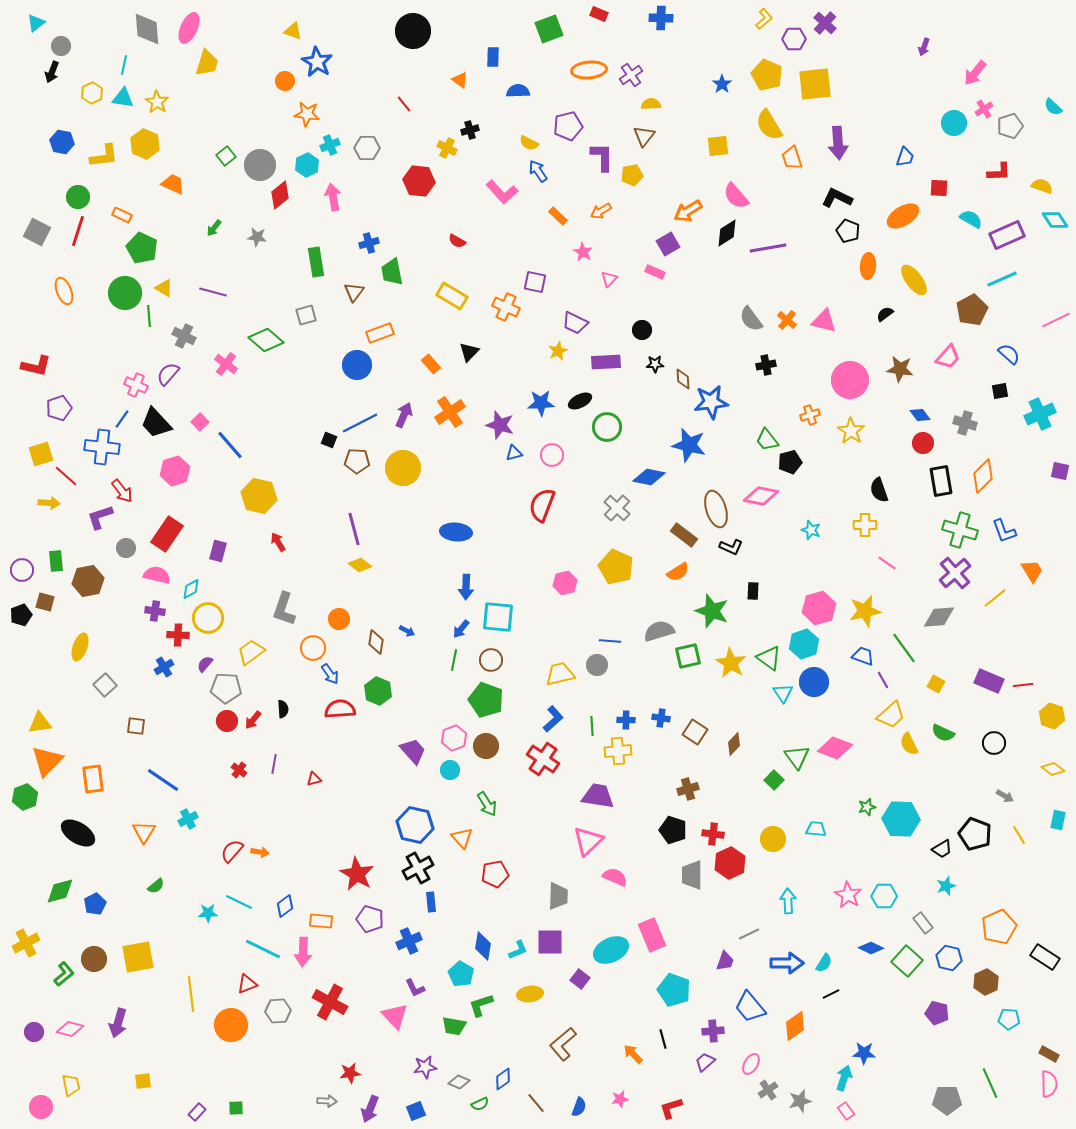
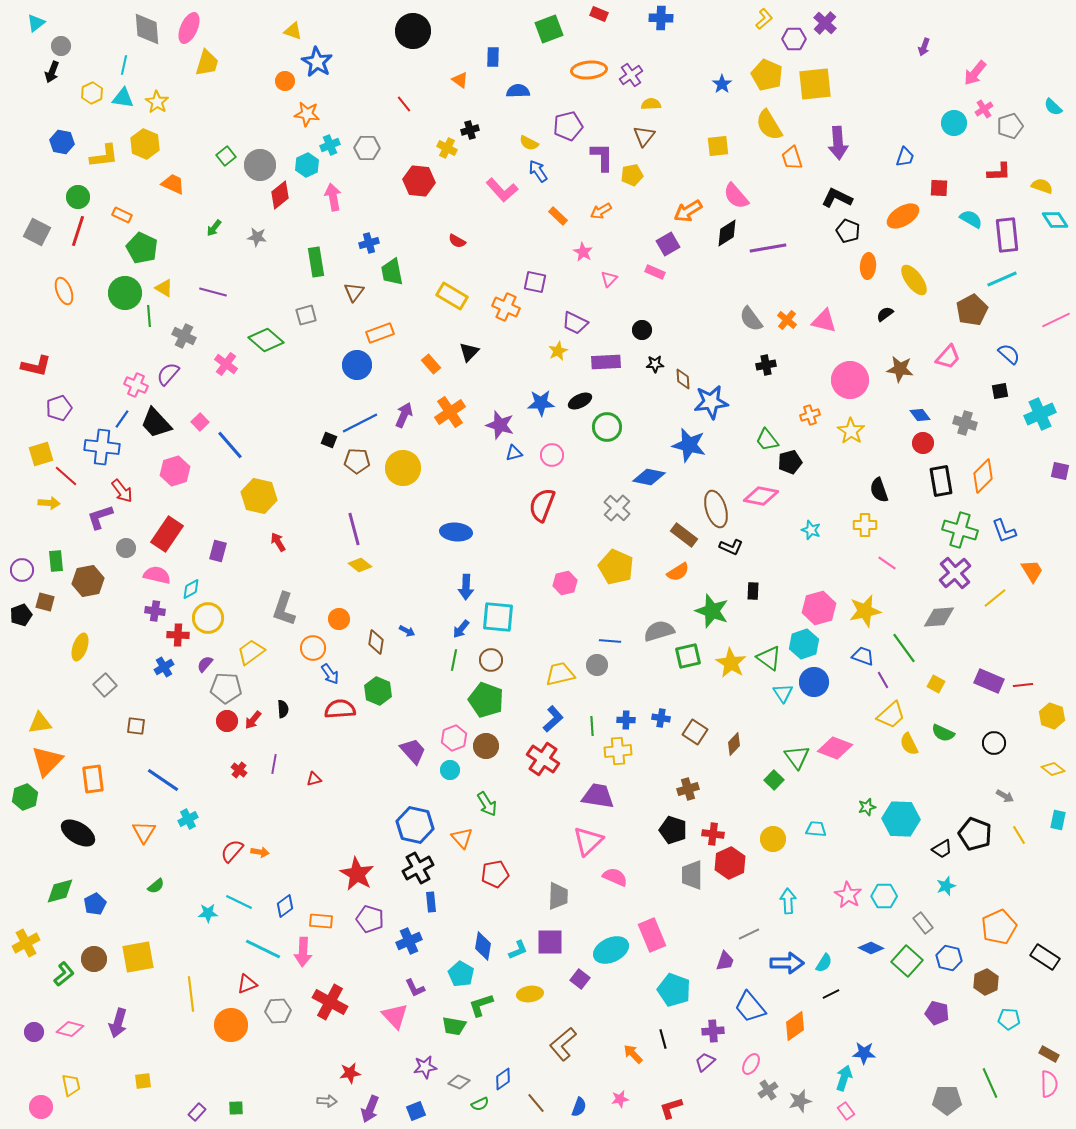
pink L-shape at (502, 192): moved 2 px up
purple rectangle at (1007, 235): rotated 72 degrees counterclockwise
